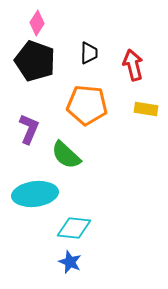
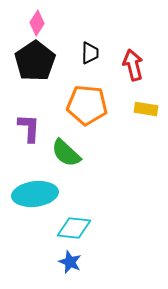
black trapezoid: moved 1 px right
black pentagon: rotated 18 degrees clockwise
purple L-shape: moved 1 px up; rotated 20 degrees counterclockwise
green semicircle: moved 2 px up
